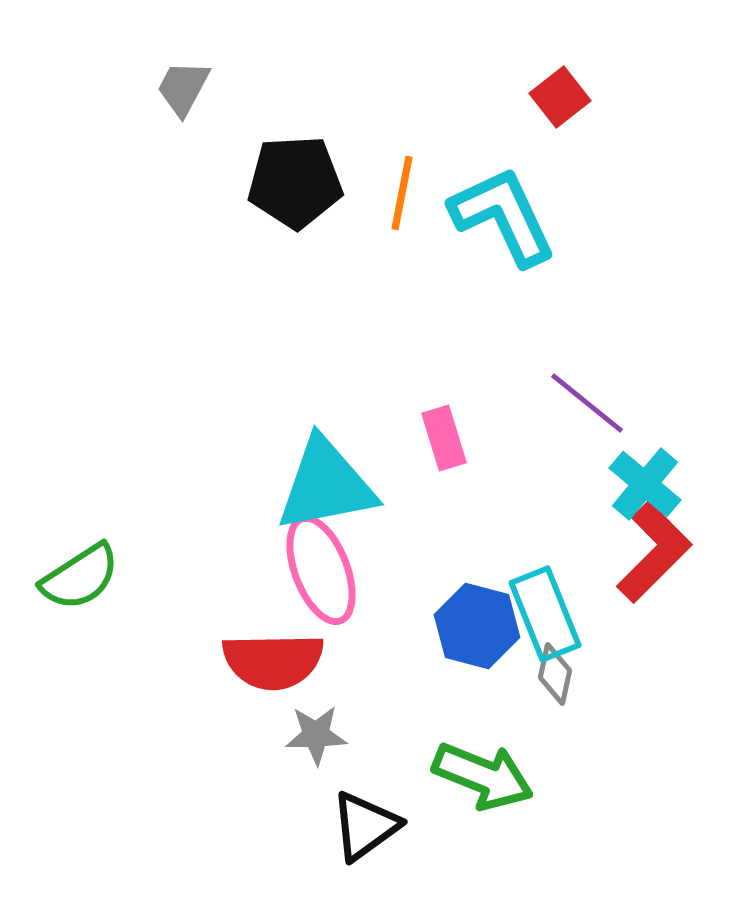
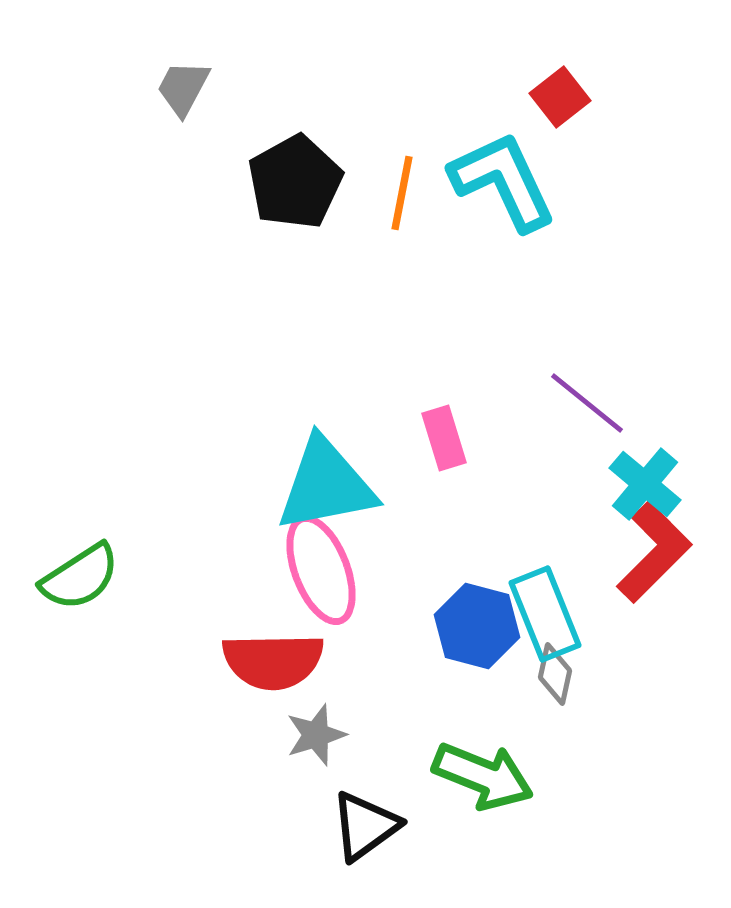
black pentagon: rotated 26 degrees counterclockwise
cyan L-shape: moved 35 px up
gray star: rotated 16 degrees counterclockwise
